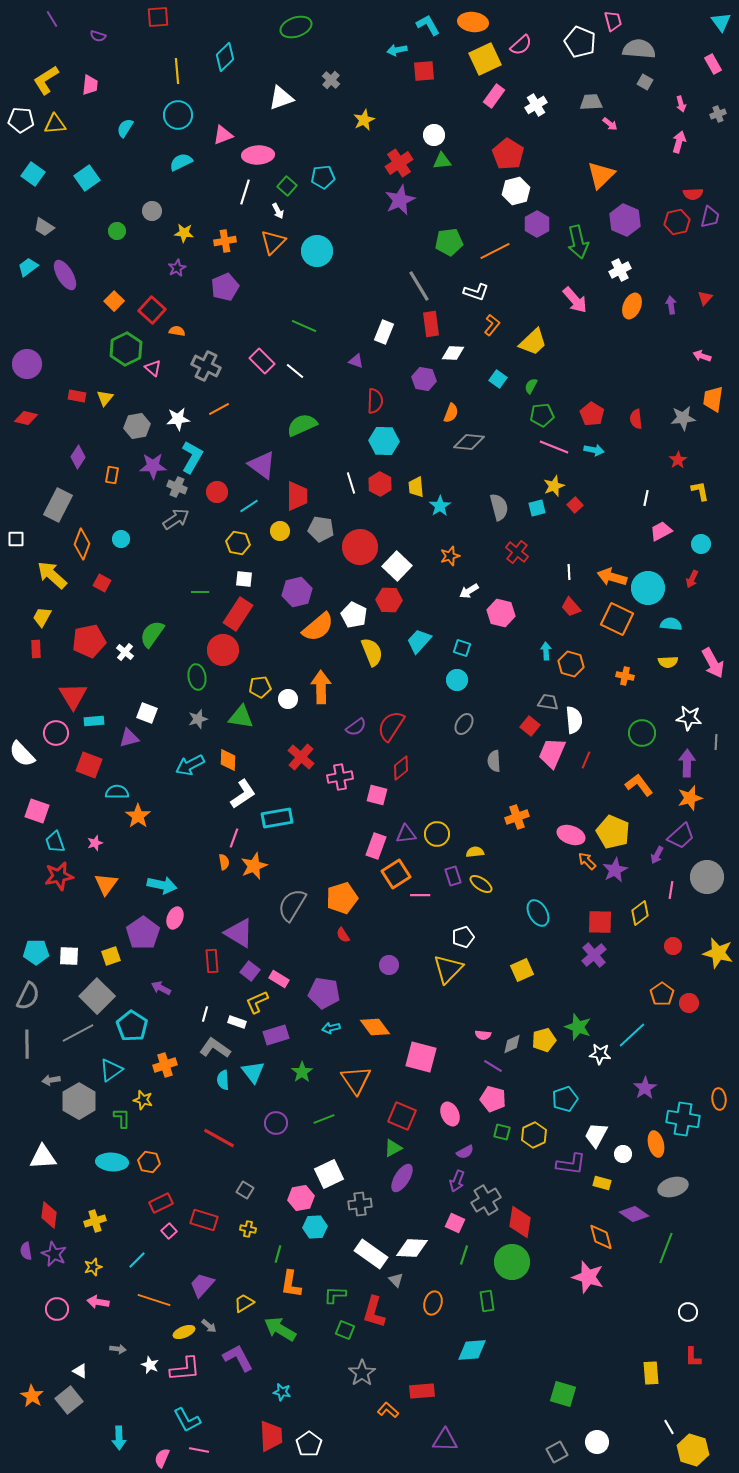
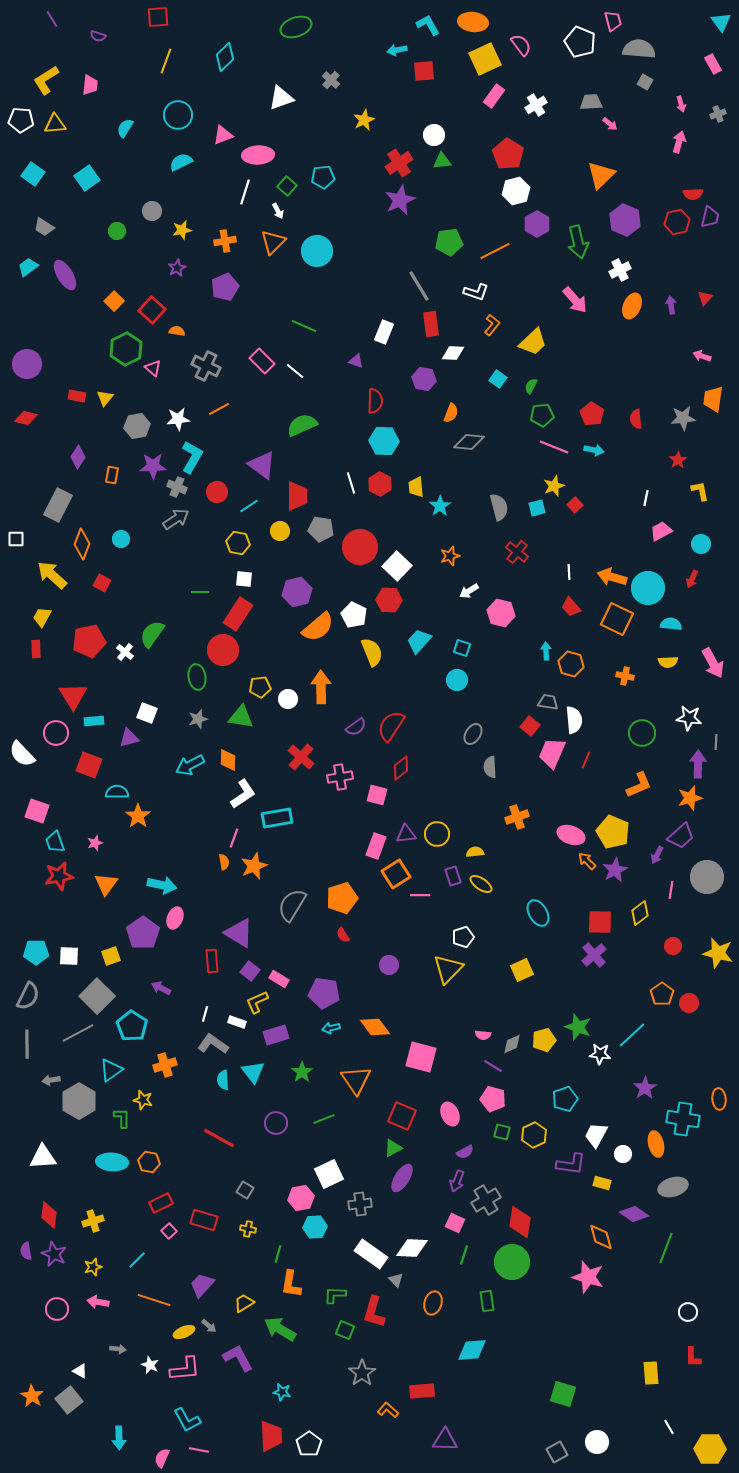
pink semicircle at (521, 45): rotated 85 degrees counterclockwise
yellow line at (177, 71): moved 11 px left, 10 px up; rotated 25 degrees clockwise
yellow star at (184, 233): moved 2 px left, 3 px up; rotated 18 degrees counterclockwise
gray ellipse at (464, 724): moved 9 px right, 10 px down
gray semicircle at (494, 761): moved 4 px left, 6 px down
purple arrow at (687, 763): moved 11 px right, 1 px down
orange L-shape at (639, 785): rotated 104 degrees clockwise
gray L-shape at (215, 1048): moved 2 px left, 4 px up
yellow cross at (95, 1221): moved 2 px left
yellow hexagon at (693, 1450): moved 17 px right, 1 px up; rotated 16 degrees counterclockwise
